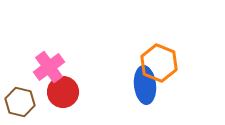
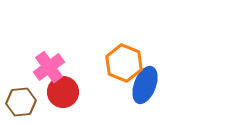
orange hexagon: moved 35 px left
blue ellipse: rotated 27 degrees clockwise
brown hexagon: moved 1 px right; rotated 20 degrees counterclockwise
